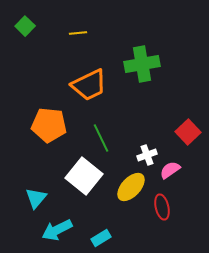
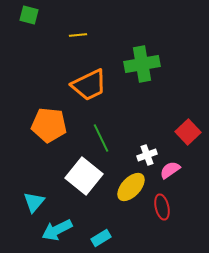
green square: moved 4 px right, 11 px up; rotated 30 degrees counterclockwise
yellow line: moved 2 px down
cyan triangle: moved 2 px left, 4 px down
